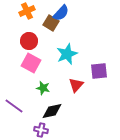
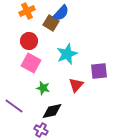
purple cross: rotated 16 degrees clockwise
